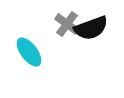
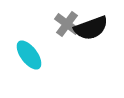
cyan ellipse: moved 3 px down
